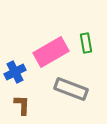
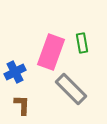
green rectangle: moved 4 px left
pink rectangle: rotated 40 degrees counterclockwise
gray rectangle: rotated 24 degrees clockwise
